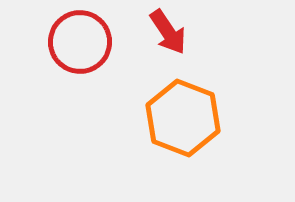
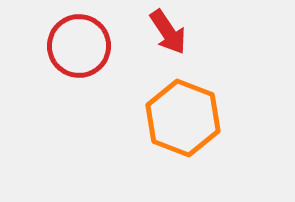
red circle: moved 1 px left, 4 px down
